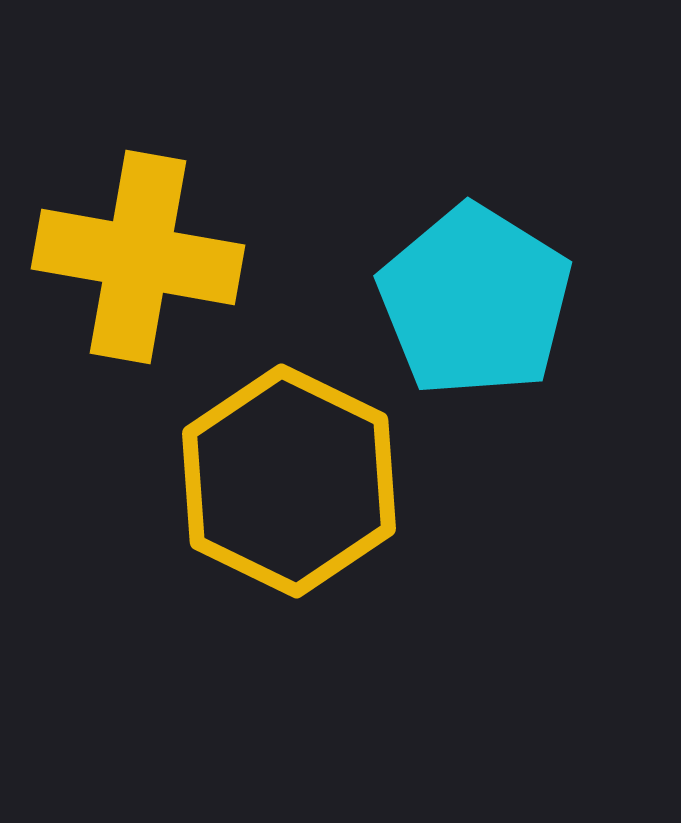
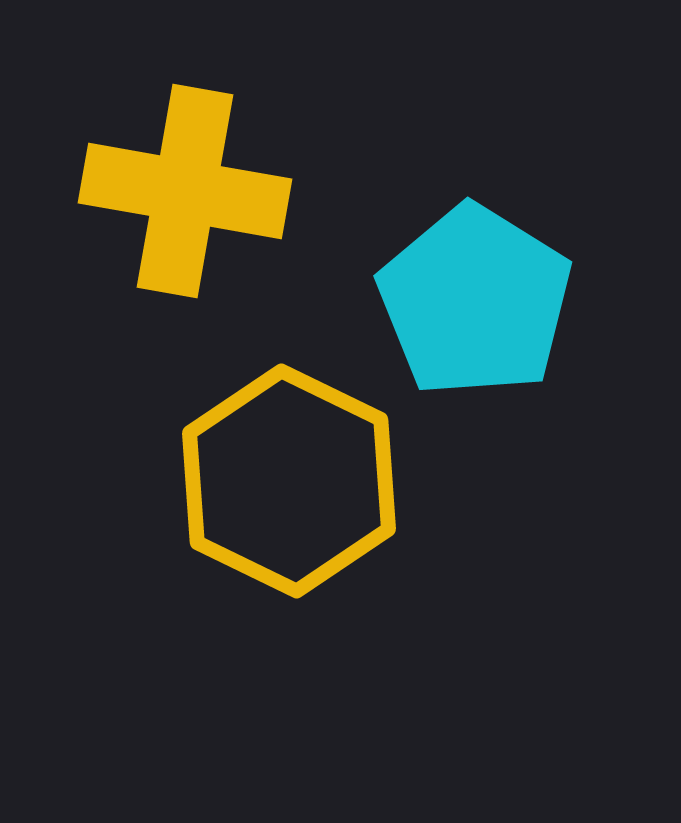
yellow cross: moved 47 px right, 66 px up
